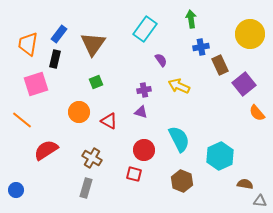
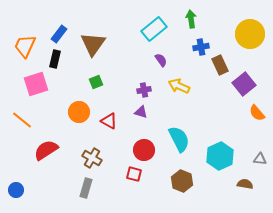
cyan rectangle: moved 9 px right; rotated 15 degrees clockwise
orange trapezoid: moved 3 px left, 2 px down; rotated 15 degrees clockwise
gray triangle: moved 42 px up
